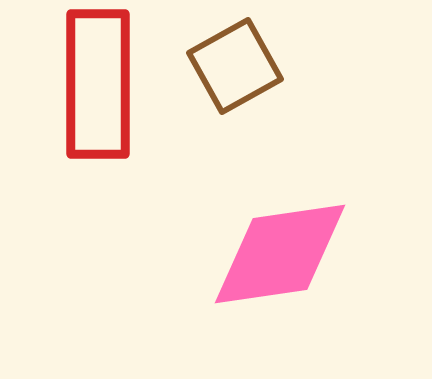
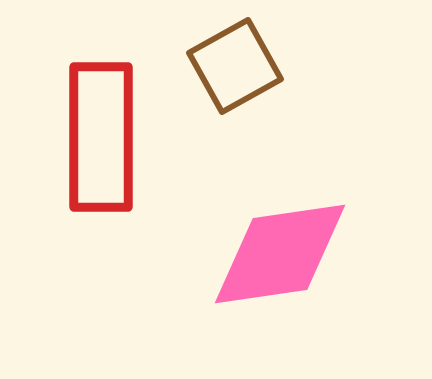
red rectangle: moved 3 px right, 53 px down
